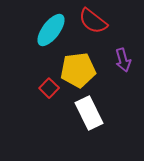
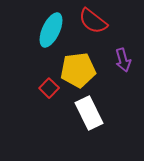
cyan ellipse: rotated 12 degrees counterclockwise
